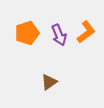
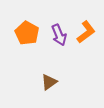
orange pentagon: rotated 25 degrees counterclockwise
